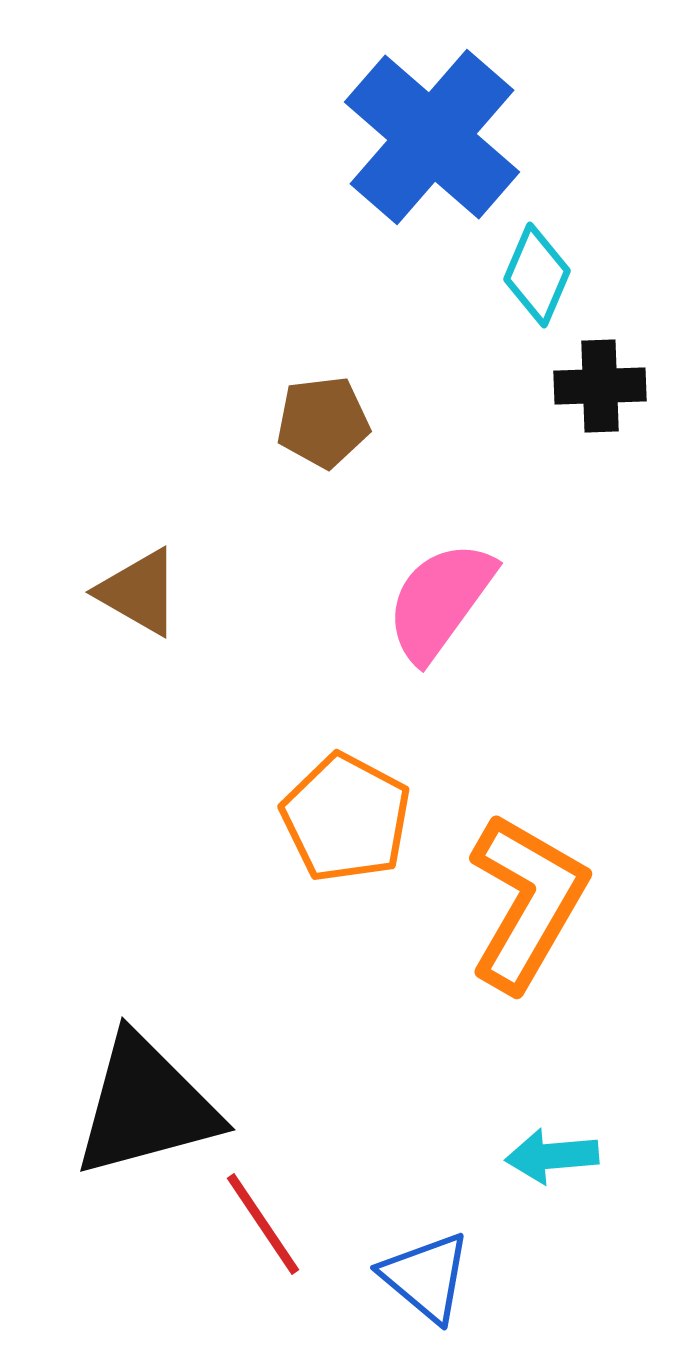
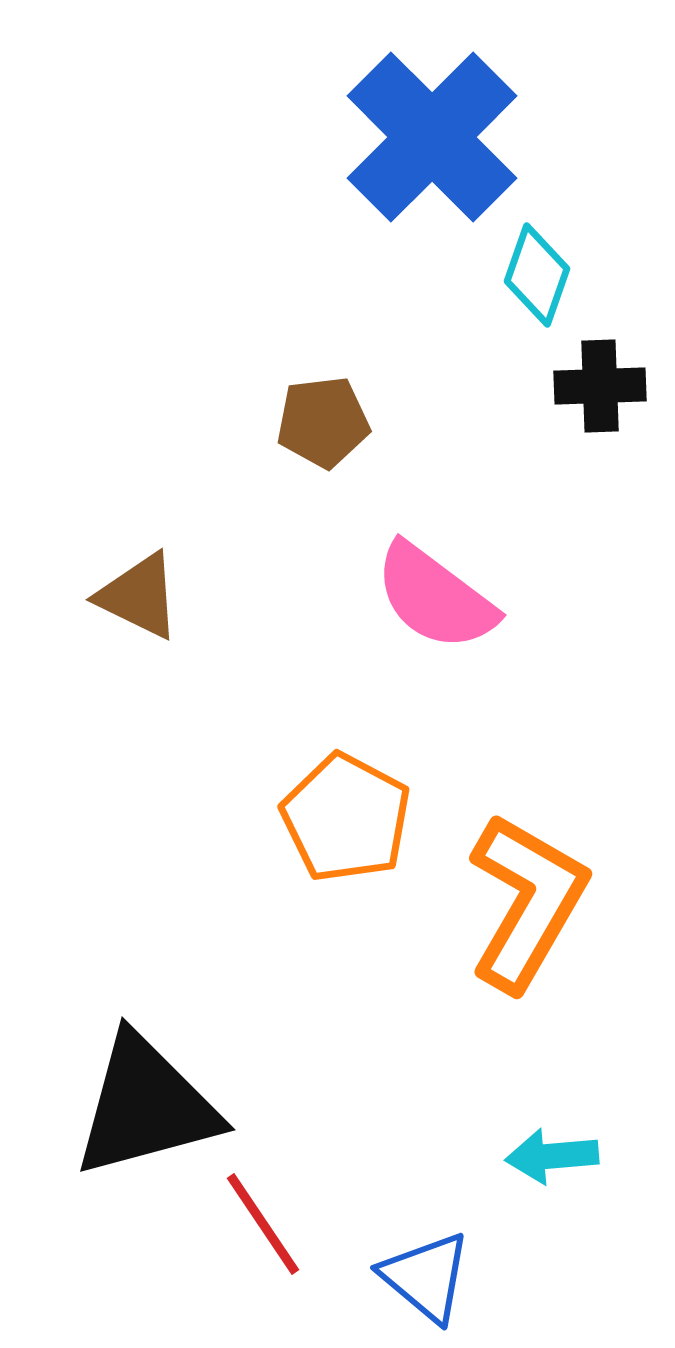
blue cross: rotated 4 degrees clockwise
cyan diamond: rotated 4 degrees counterclockwise
brown triangle: moved 4 px down; rotated 4 degrees counterclockwise
pink semicircle: moved 5 px left, 4 px up; rotated 89 degrees counterclockwise
